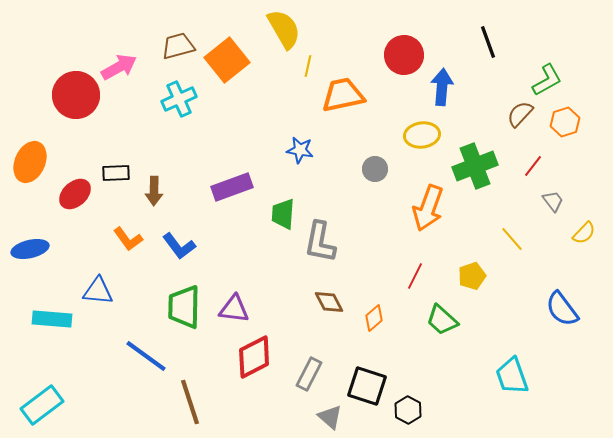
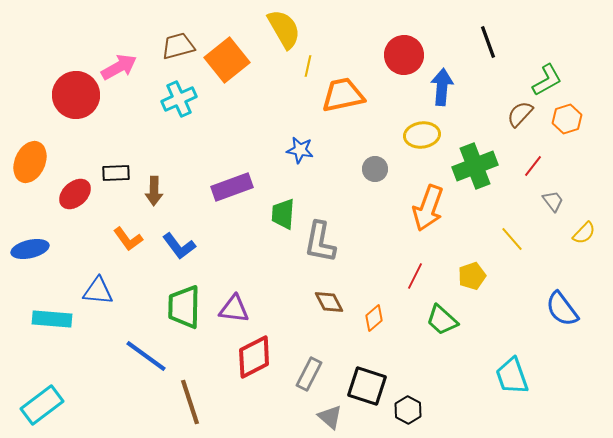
orange hexagon at (565, 122): moved 2 px right, 3 px up
